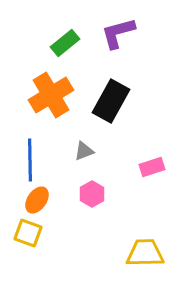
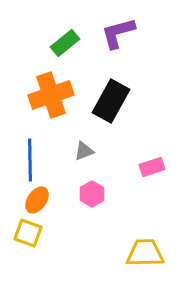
orange cross: rotated 12 degrees clockwise
